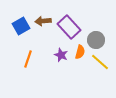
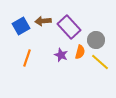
orange line: moved 1 px left, 1 px up
